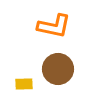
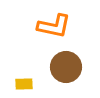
brown circle: moved 8 px right, 2 px up
